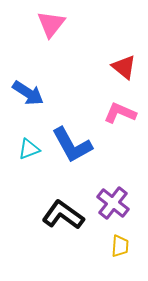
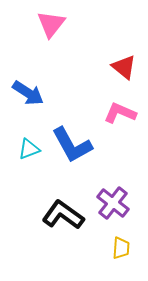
yellow trapezoid: moved 1 px right, 2 px down
